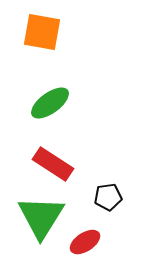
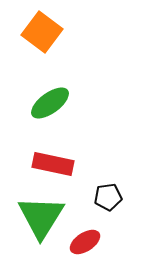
orange square: rotated 27 degrees clockwise
red rectangle: rotated 21 degrees counterclockwise
